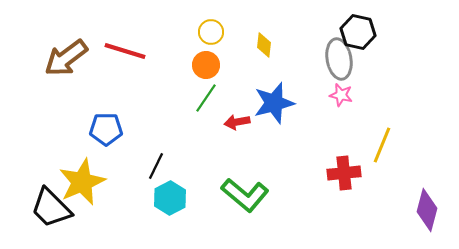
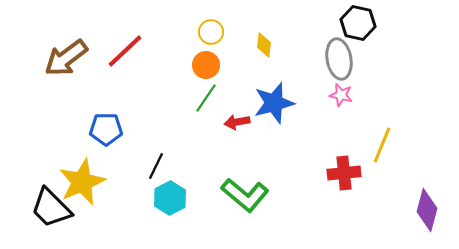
black hexagon: moved 9 px up
red line: rotated 60 degrees counterclockwise
